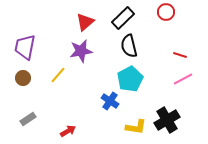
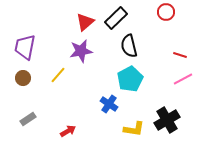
black rectangle: moved 7 px left
blue cross: moved 1 px left, 3 px down
yellow L-shape: moved 2 px left, 2 px down
